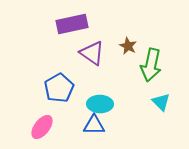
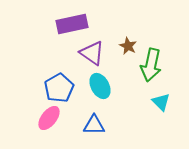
cyan ellipse: moved 18 px up; rotated 60 degrees clockwise
pink ellipse: moved 7 px right, 9 px up
